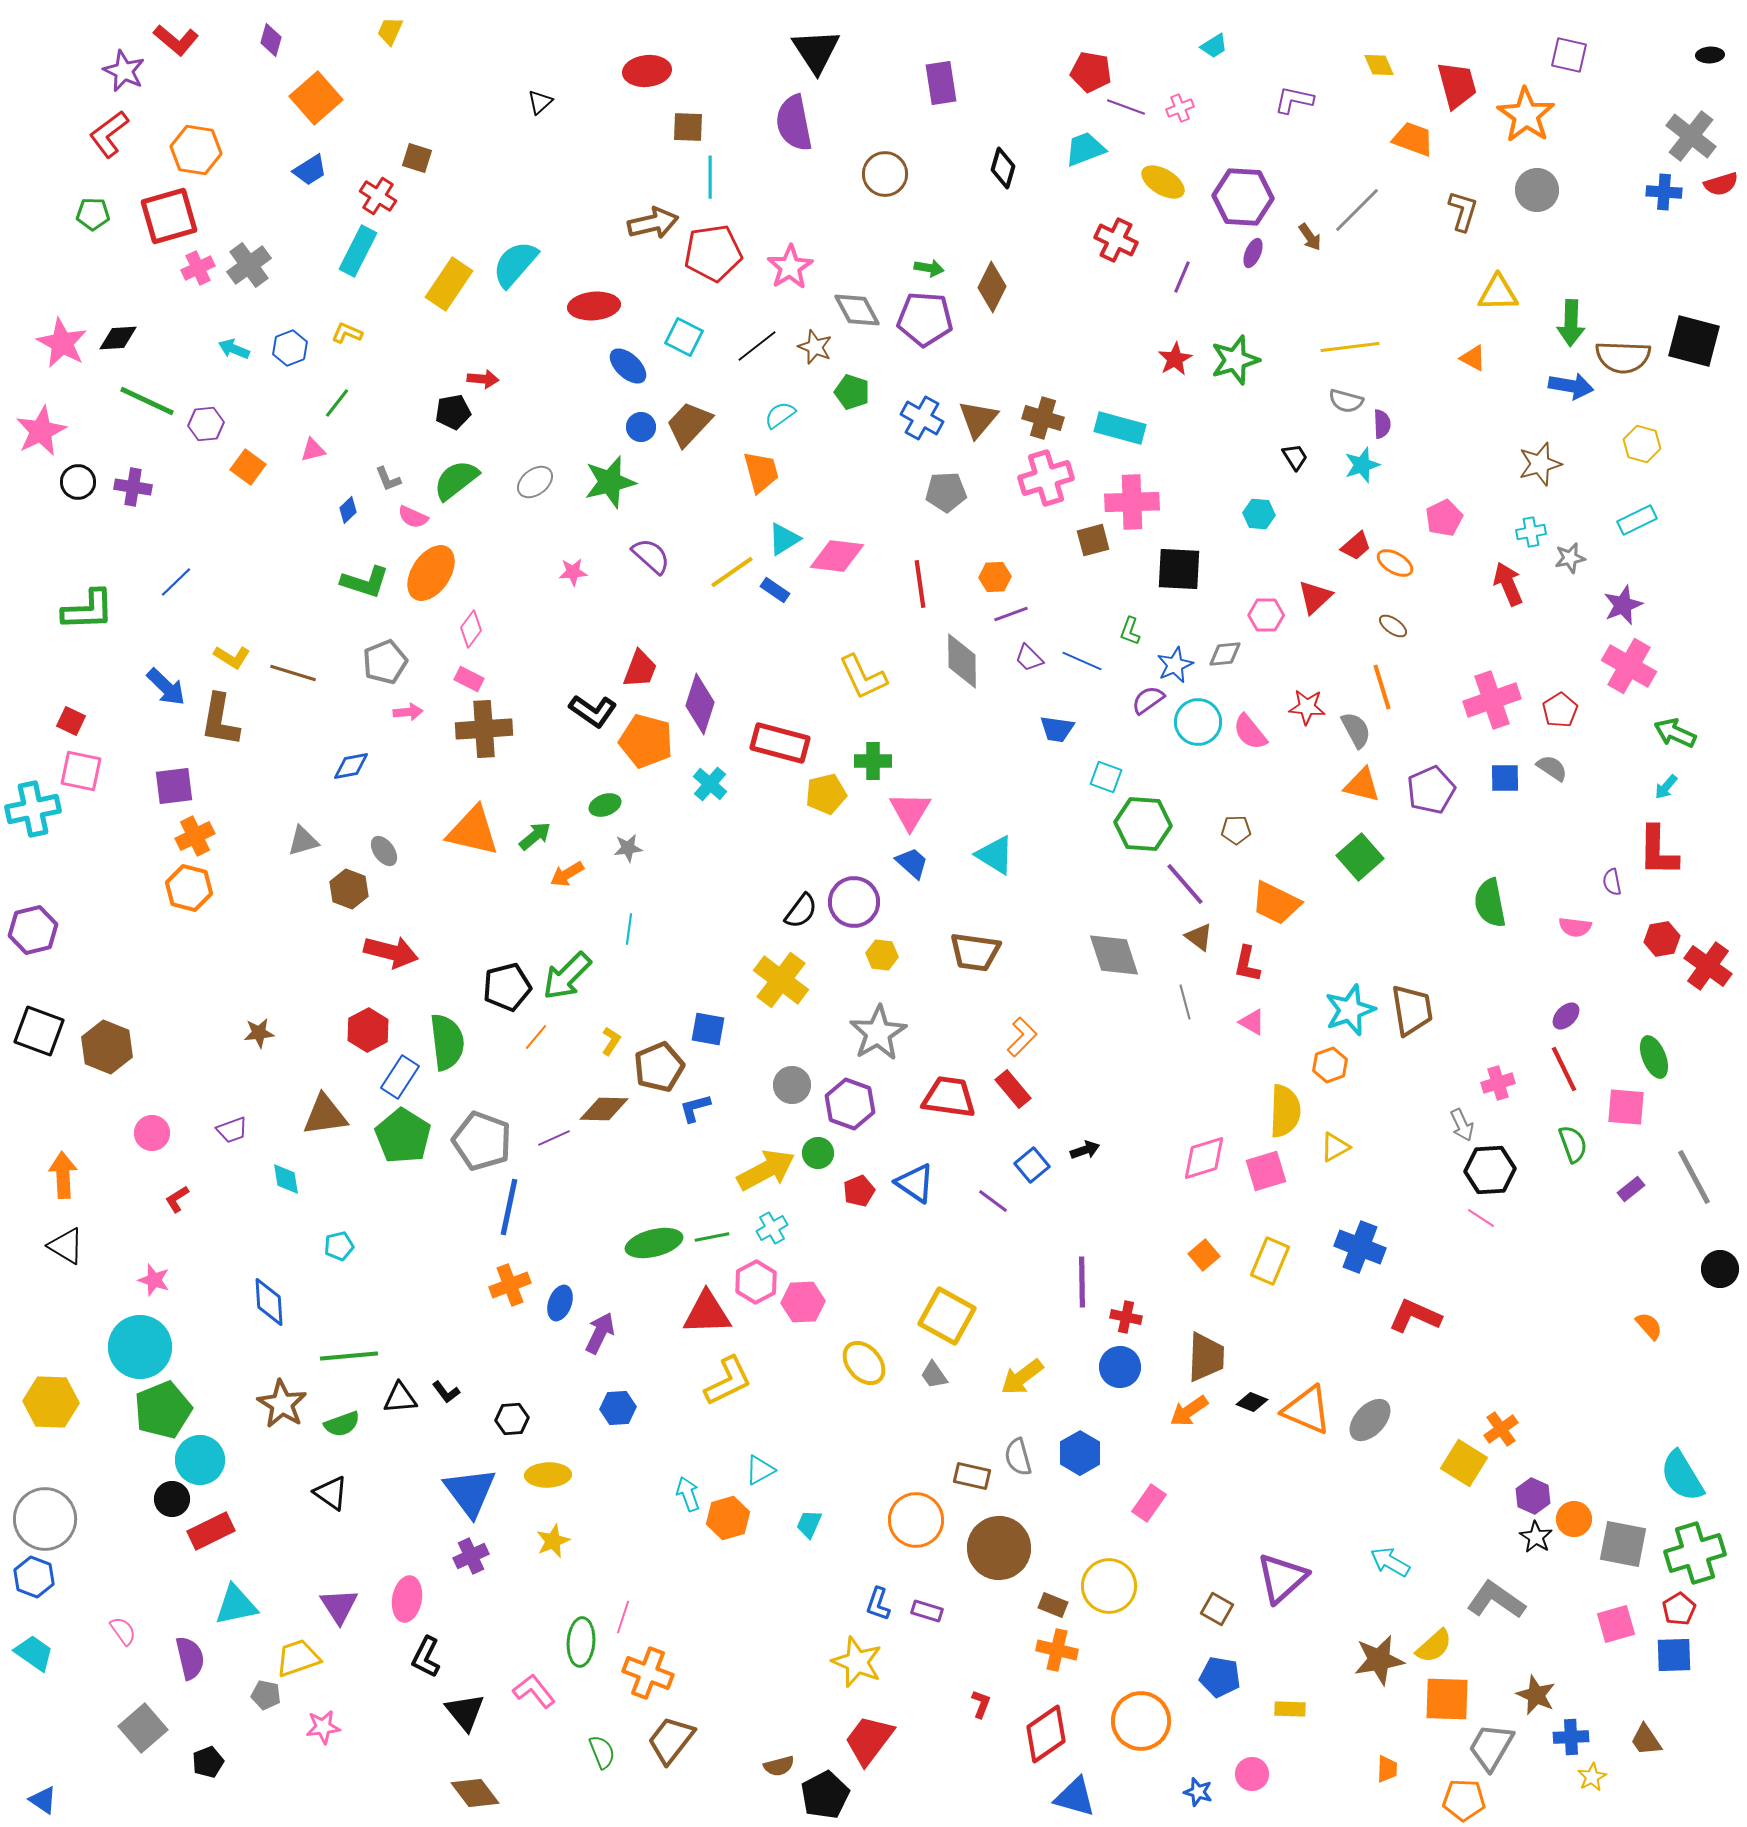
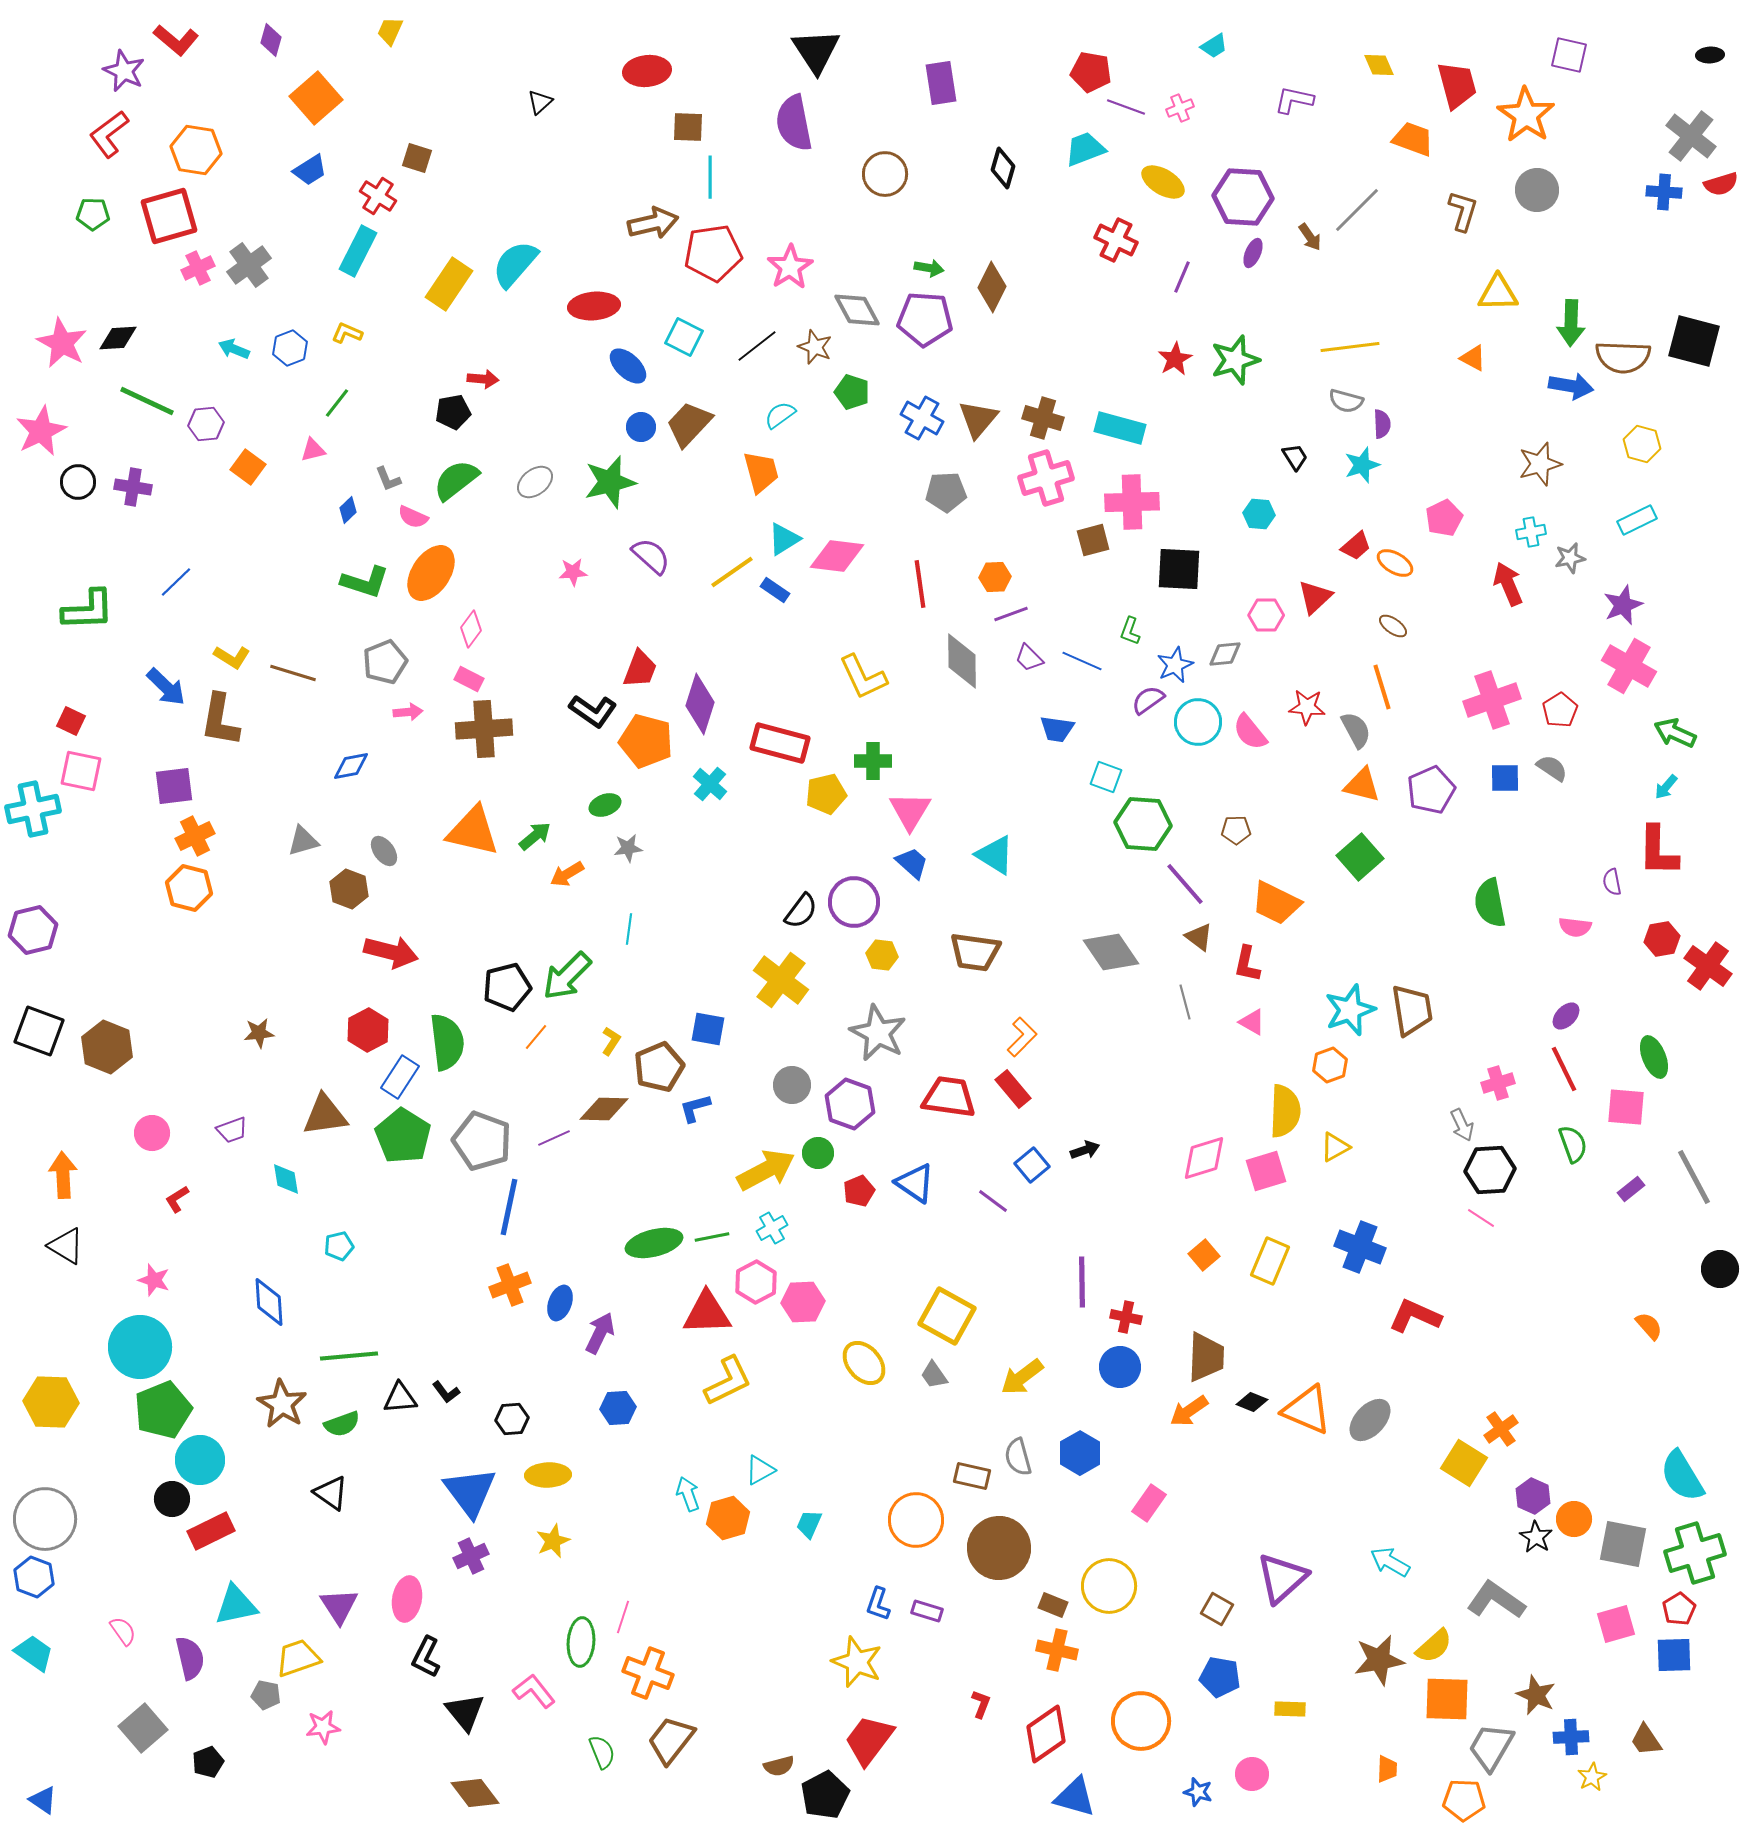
gray diamond at (1114, 955): moved 3 px left, 3 px up; rotated 16 degrees counterclockwise
gray star at (878, 1033): rotated 14 degrees counterclockwise
